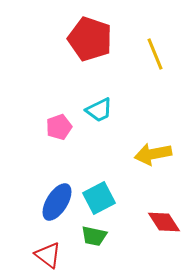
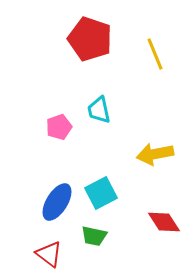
cyan trapezoid: rotated 104 degrees clockwise
yellow arrow: moved 2 px right
cyan square: moved 2 px right, 5 px up
red triangle: moved 1 px right, 1 px up
